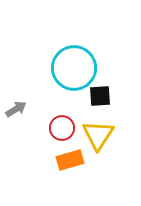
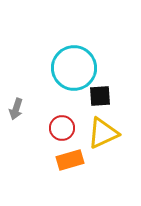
gray arrow: rotated 140 degrees clockwise
yellow triangle: moved 5 px right, 2 px up; rotated 32 degrees clockwise
